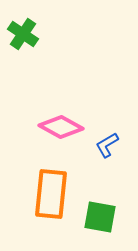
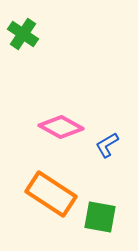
orange rectangle: rotated 63 degrees counterclockwise
